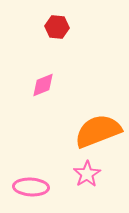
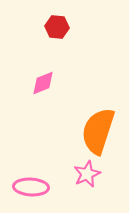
pink diamond: moved 2 px up
orange semicircle: rotated 51 degrees counterclockwise
pink star: rotated 8 degrees clockwise
